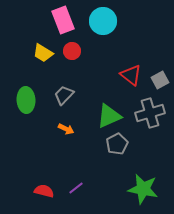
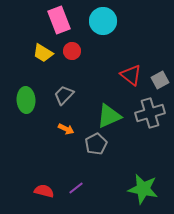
pink rectangle: moved 4 px left
gray pentagon: moved 21 px left
